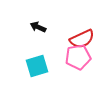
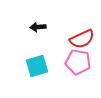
black arrow: rotated 28 degrees counterclockwise
pink pentagon: moved 5 px down; rotated 20 degrees clockwise
